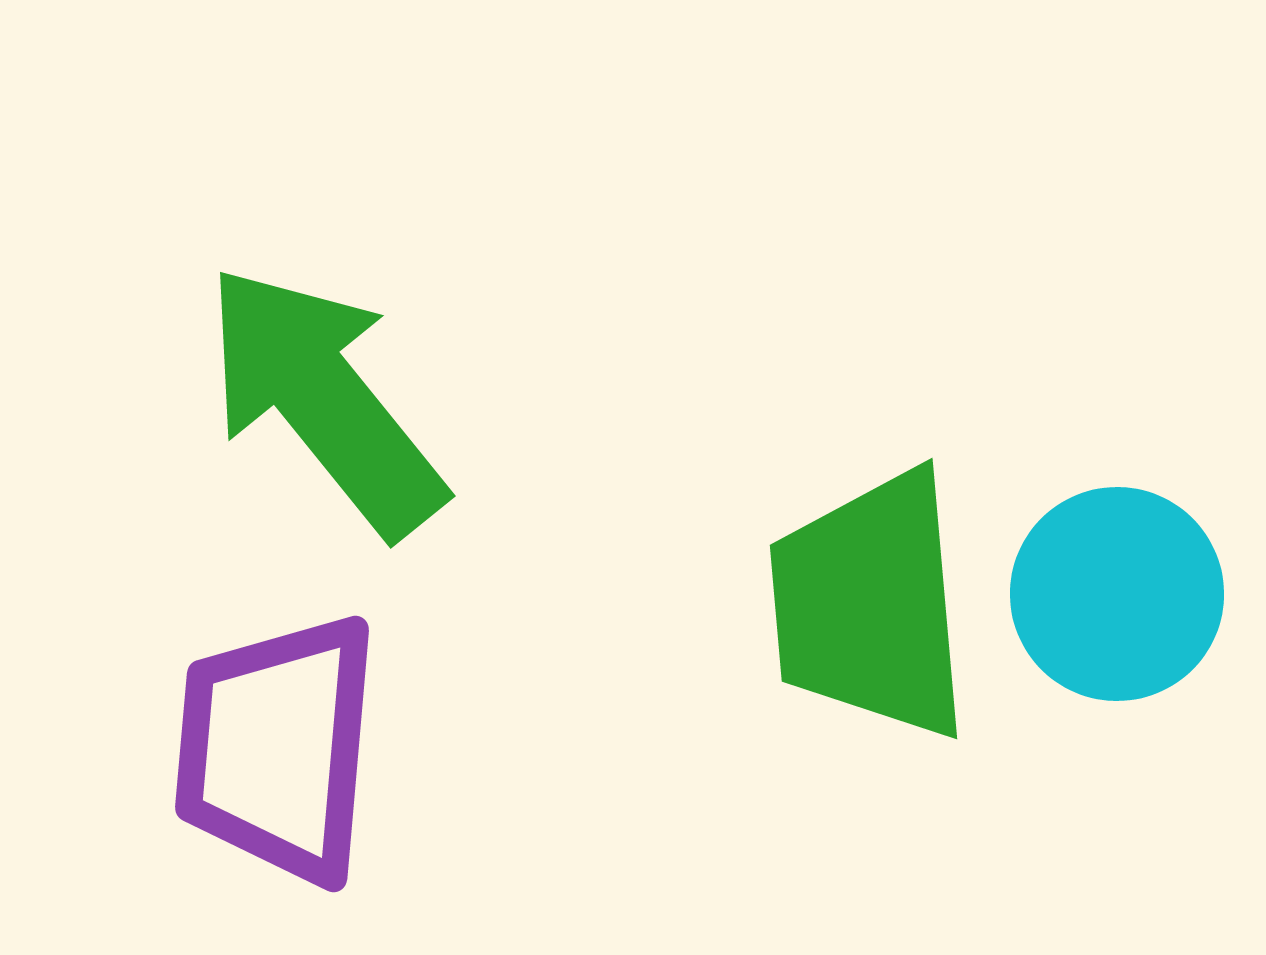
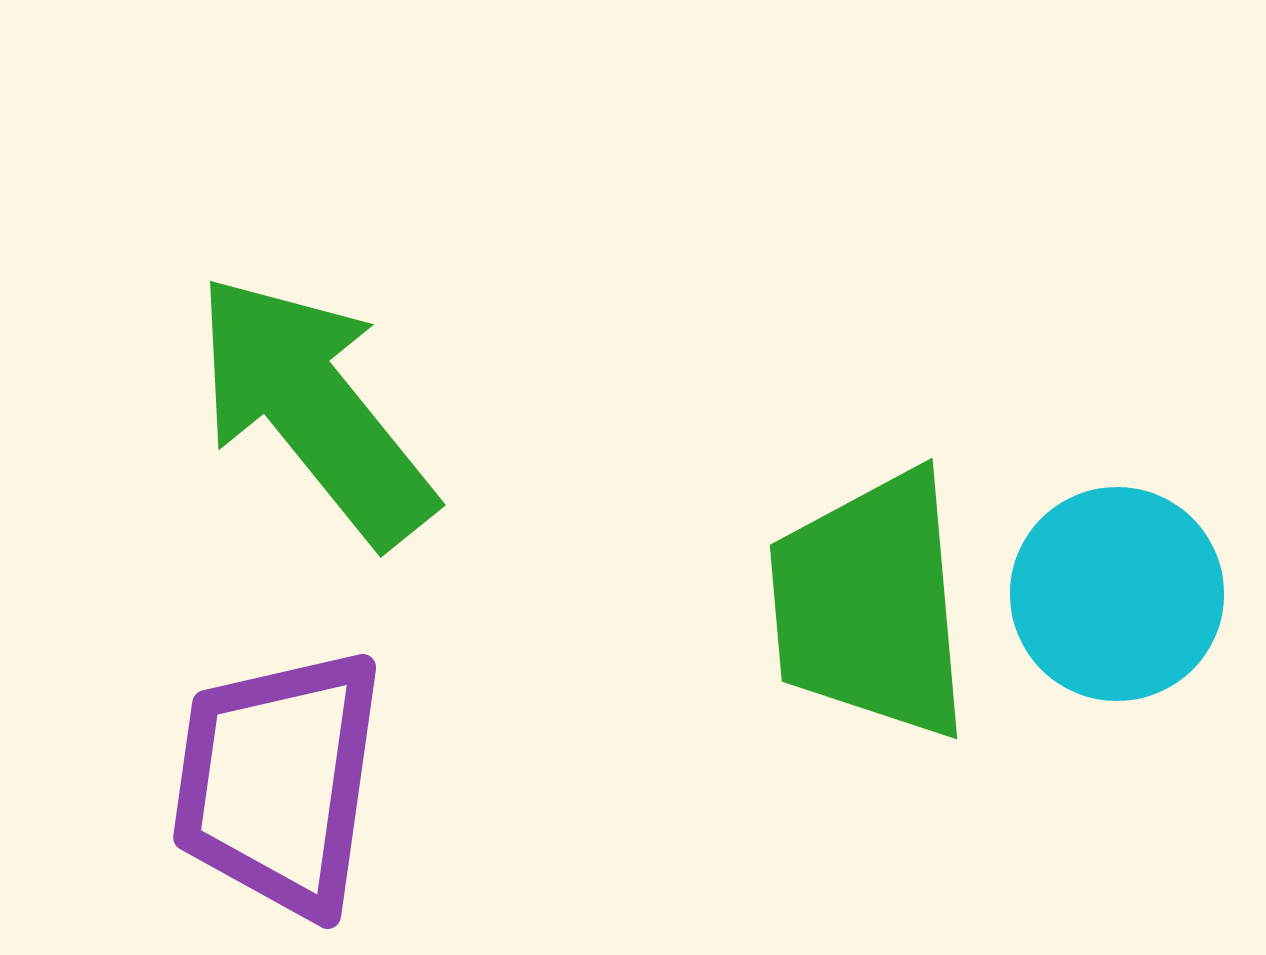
green arrow: moved 10 px left, 9 px down
purple trapezoid: moved 1 px right, 34 px down; rotated 3 degrees clockwise
